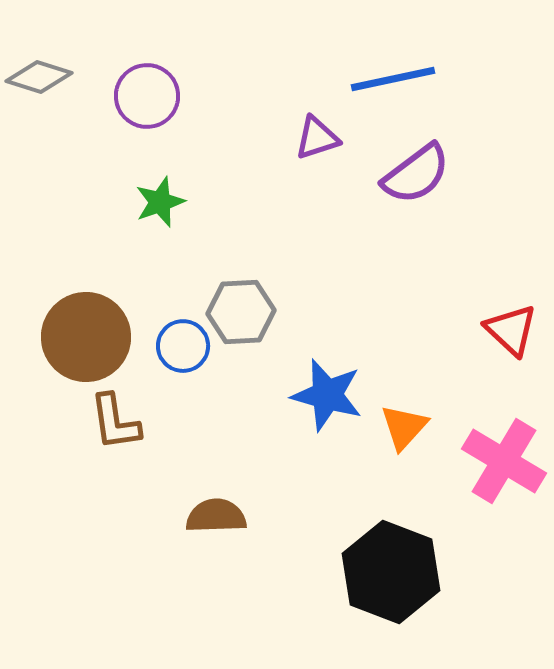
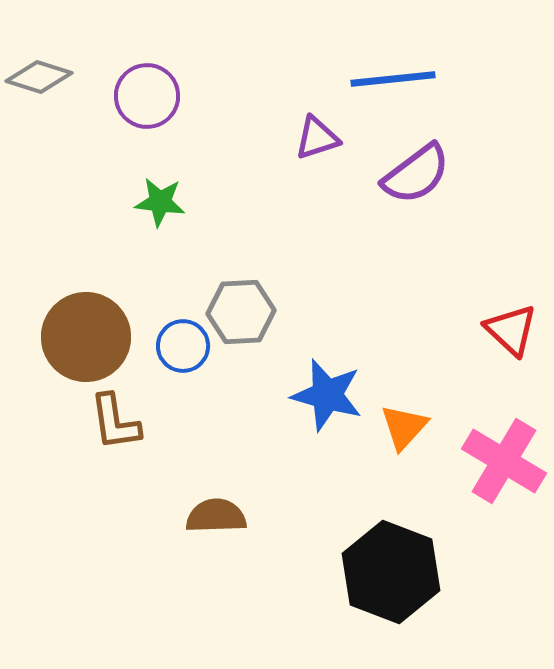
blue line: rotated 6 degrees clockwise
green star: rotated 27 degrees clockwise
